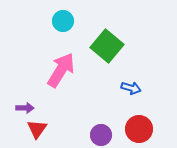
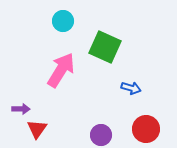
green square: moved 2 px left, 1 px down; rotated 16 degrees counterclockwise
purple arrow: moved 4 px left, 1 px down
red circle: moved 7 px right
